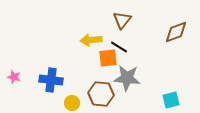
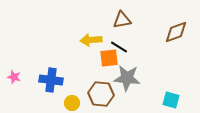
brown triangle: rotated 42 degrees clockwise
orange square: moved 1 px right
cyan square: rotated 30 degrees clockwise
